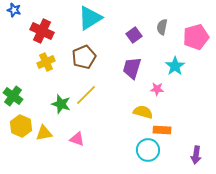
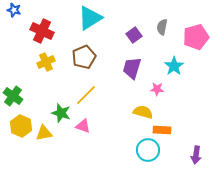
cyan star: moved 1 px left
green star: moved 9 px down
pink triangle: moved 6 px right, 13 px up
